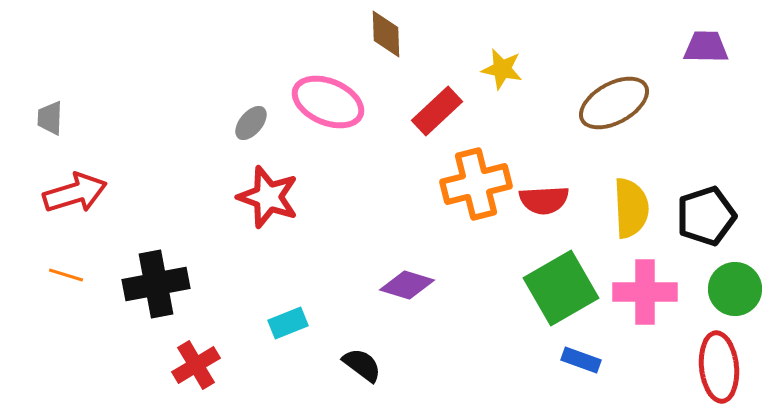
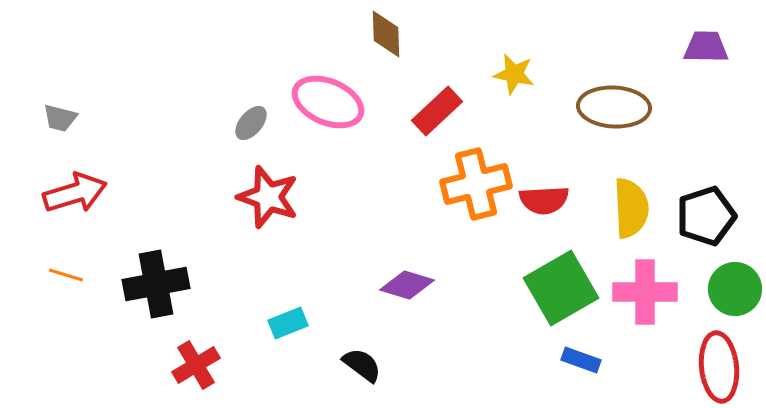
yellow star: moved 12 px right, 5 px down
brown ellipse: moved 4 px down; rotated 32 degrees clockwise
gray trapezoid: moved 10 px right; rotated 78 degrees counterclockwise
